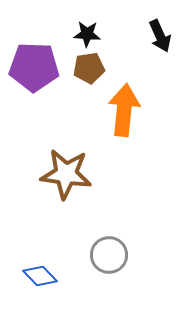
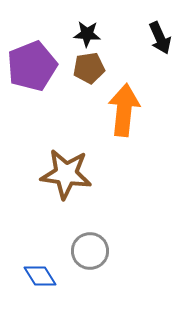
black arrow: moved 2 px down
purple pentagon: moved 2 px left, 1 px up; rotated 24 degrees counterclockwise
gray circle: moved 19 px left, 4 px up
blue diamond: rotated 12 degrees clockwise
